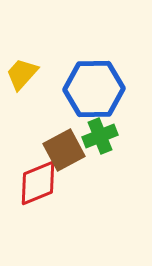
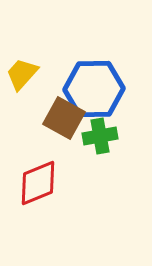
green cross: rotated 12 degrees clockwise
brown square: moved 32 px up; rotated 33 degrees counterclockwise
